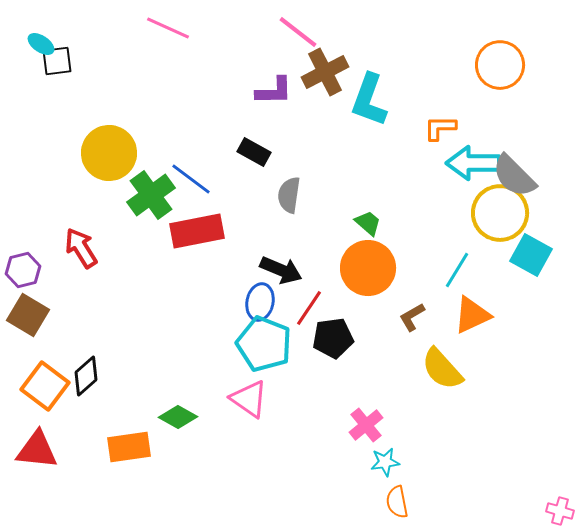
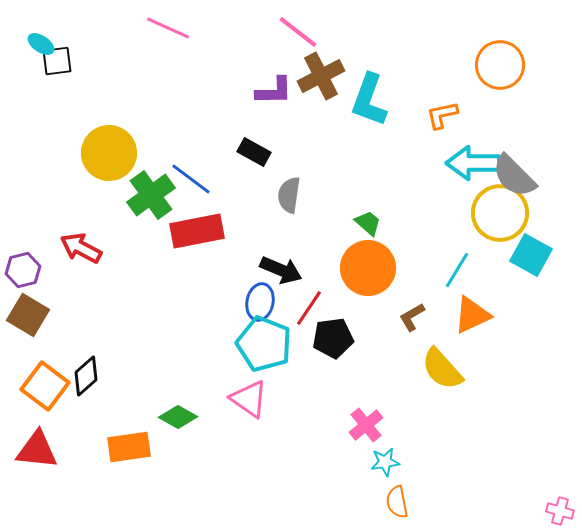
brown cross at (325, 72): moved 4 px left, 4 px down
orange L-shape at (440, 128): moved 2 px right, 13 px up; rotated 12 degrees counterclockwise
red arrow at (81, 248): rotated 30 degrees counterclockwise
